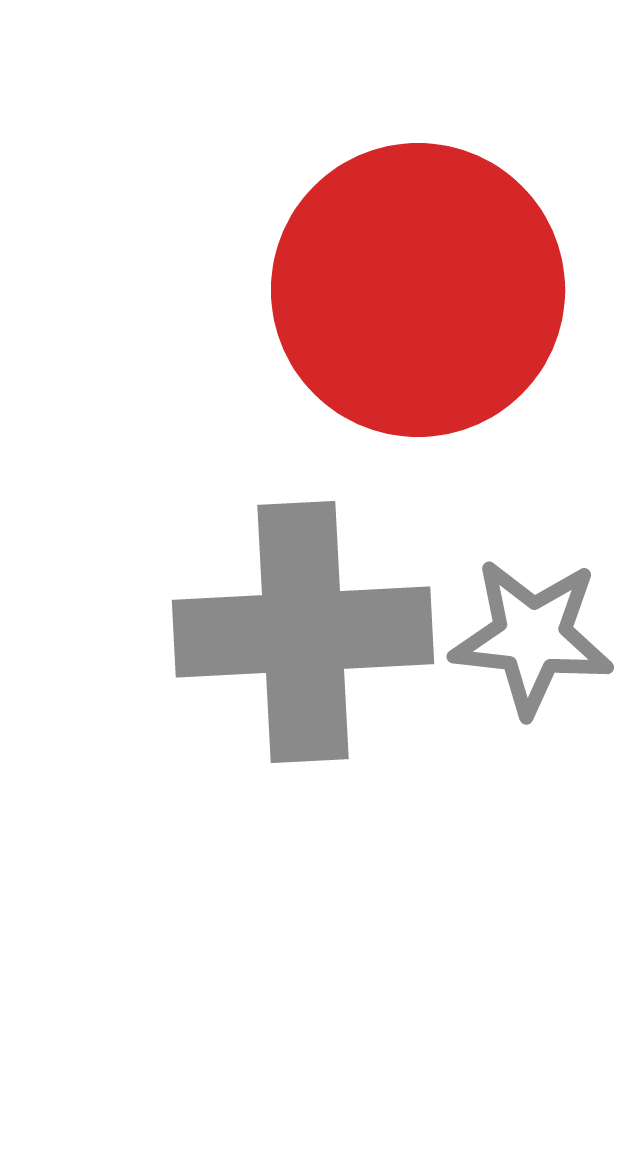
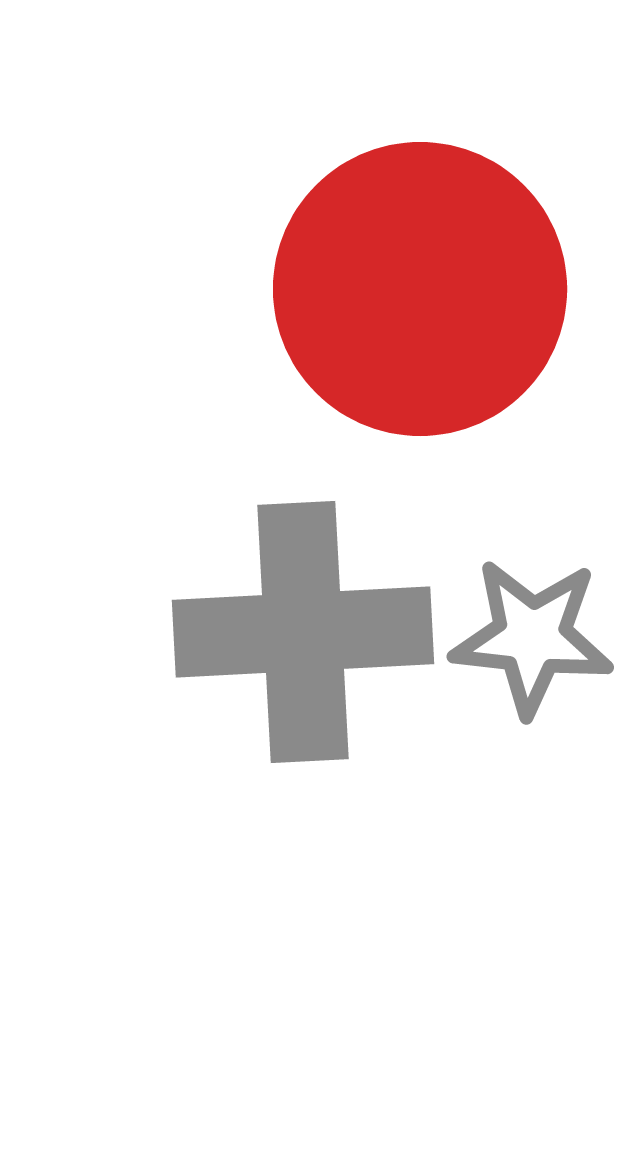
red circle: moved 2 px right, 1 px up
